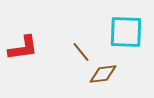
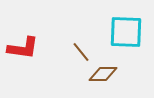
red L-shape: rotated 16 degrees clockwise
brown diamond: rotated 8 degrees clockwise
